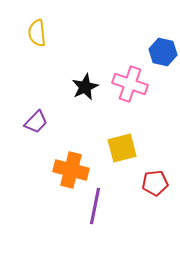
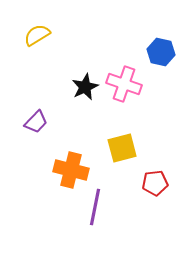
yellow semicircle: moved 2 px down; rotated 64 degrees clockwise
blue hexagon: moved 2 px left
pink cross: moved 6 px left
purple line: moved 1 px down
